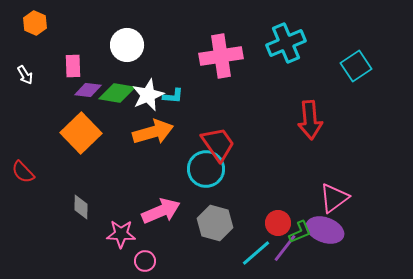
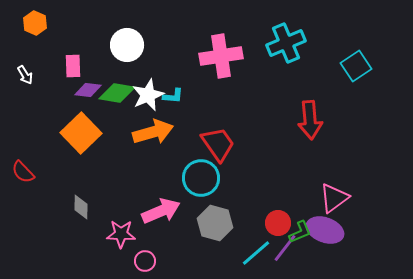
cyan circle: moved 5 px left, 9 px down
